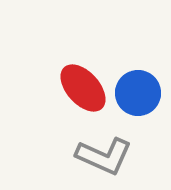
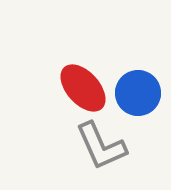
gray L-shape: moved 3 px left, 10 px up; rotated 42 degrees clockwise
